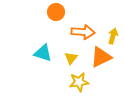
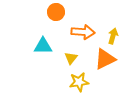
cyan triangle: moved 7 px up; rotated 18 degrees counterclockwise
orange triangle: moved 4 px right, 2 px down
